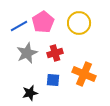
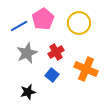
pink pentagon: moved 3 px up
red cross: moved 1 px right, 1 px up; rotated 14 degrees counterclockwise
orange cross: moved 2 px right, 5 px up
blue square: moved 1 px left, 5 px up; rotated 32 degrees clockwise
black star: moved 2 px left, 1 px up
